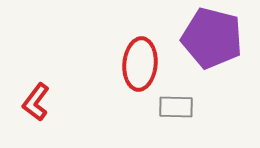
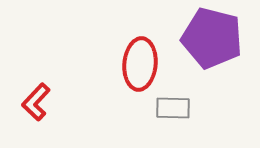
red L-shape: rotated 6 degrees clockwise
gray rectangle: moved 3 px left, 1 px down
